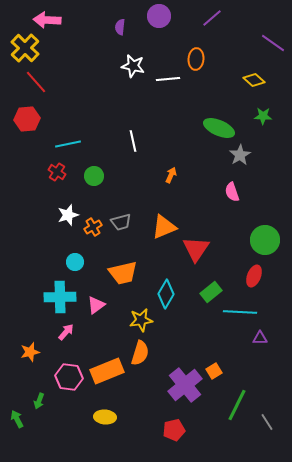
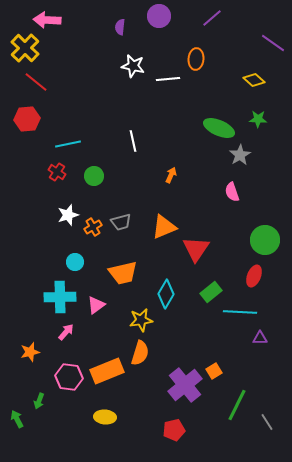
red line at (36, 82): rotated 10 degrees counterclockwise
green star at (263, 116): moved 5 px left, 3 px down
